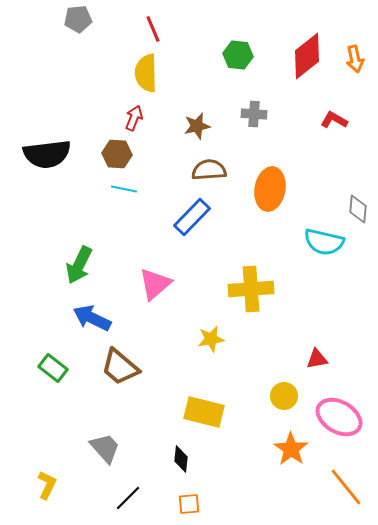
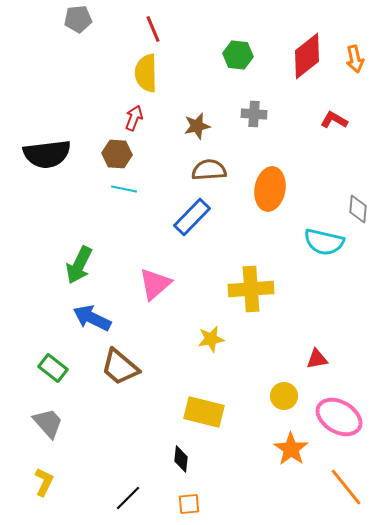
gray trapezoid: moved 57 px left, 25 px up
yellow L-shape: moved 3 px left, 3 px up
